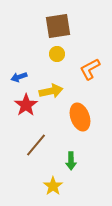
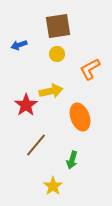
blue arrow: moved 32 px up
green arrow: moved 1 px right, 1 px up; rotated 18 degrees clockwise
